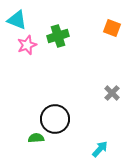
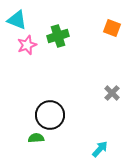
black circle: moved 5 px left, 4 px up
